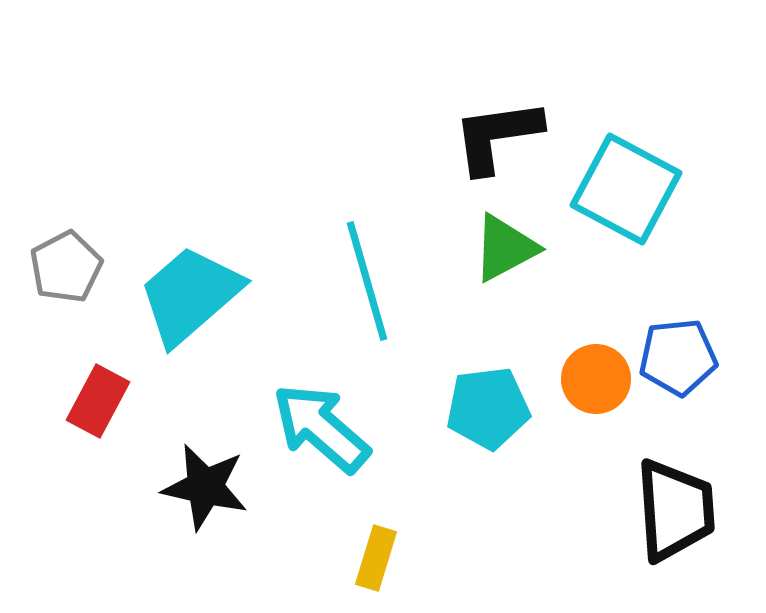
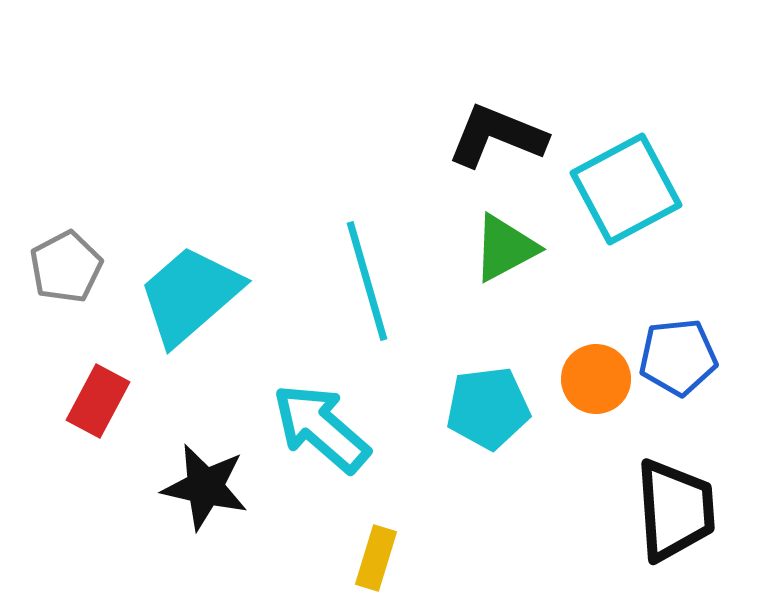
black L-shape: rotated 30 degrees clockwise
cyan square: rotated 34 degrees clockwise
